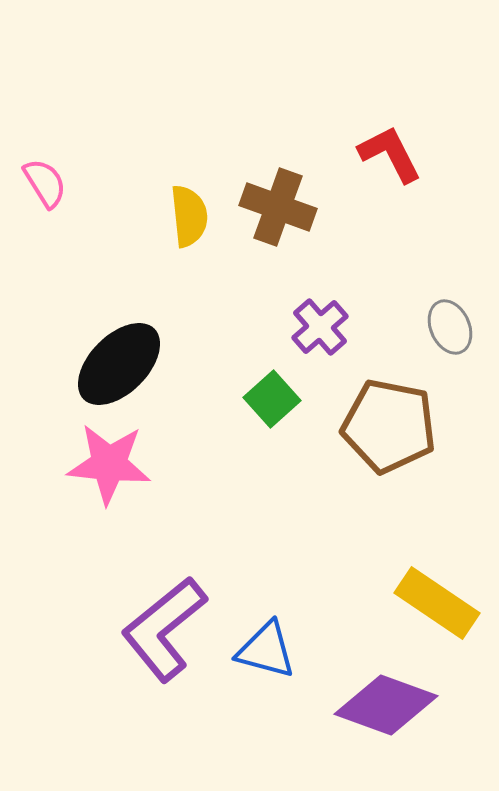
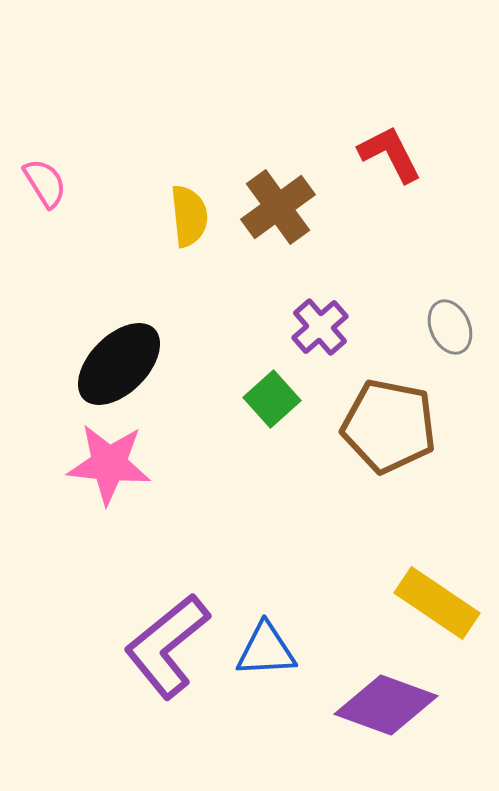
brown cross: rotated 34 degrees clockwise
purple L-shape: moved 3 px right, 17 px down
blue triangle: rotated 18 degrees counterclockwise
